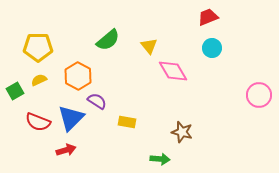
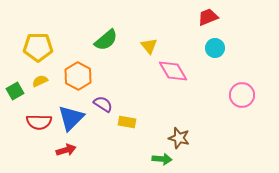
green semicircle: moved 2 px left
cyan circle: moved 3 px right
yellow semicircle: moved 1 px right, 1 px down
pink circle: moved 17 px left
purple semicircle: moved 6 px right, 3 px down
red semicircle: moved 1 px right; rotated 20 degrees counterclockwise
brown star: moved 3 px left, 6 px down
green arrow: moved 2 px right
